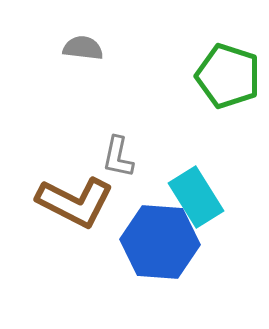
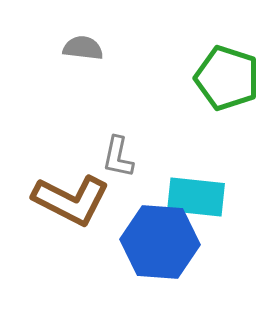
green pentagon: moved 1 px left, 2 px down
cyan rectangle: rotated 52 degrees counterclockwise
brown L-shape: moved 4 px left, 2 px up
